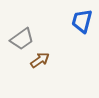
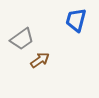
blue trapezoid: moved 6 px left, 1 px up
